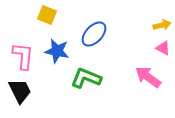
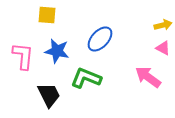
yellow square: rotated 18 degrees counterclockwise
yellow arrow: moved 1 px right
blue ellipse: moved 6 px right, 5 px down
black trapezoid: moved 29 px right, 4 px down
